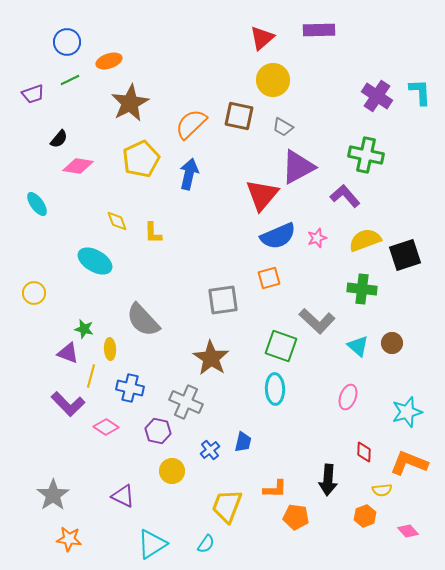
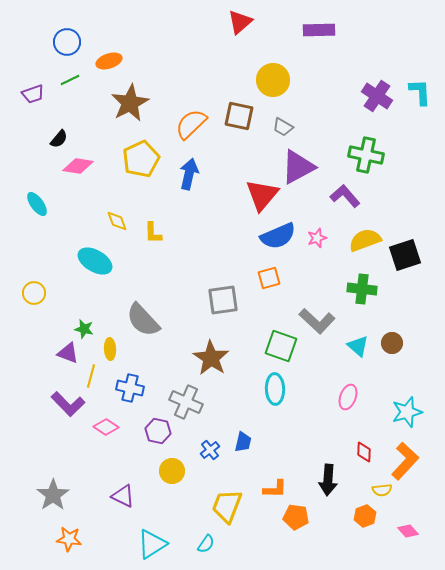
red triangle at (262, 38): moved 22 px left, 16 px up
orange L-shape at (409, 463): moved 4 px left, 2 px up; rotated 111 degrees clockwise
